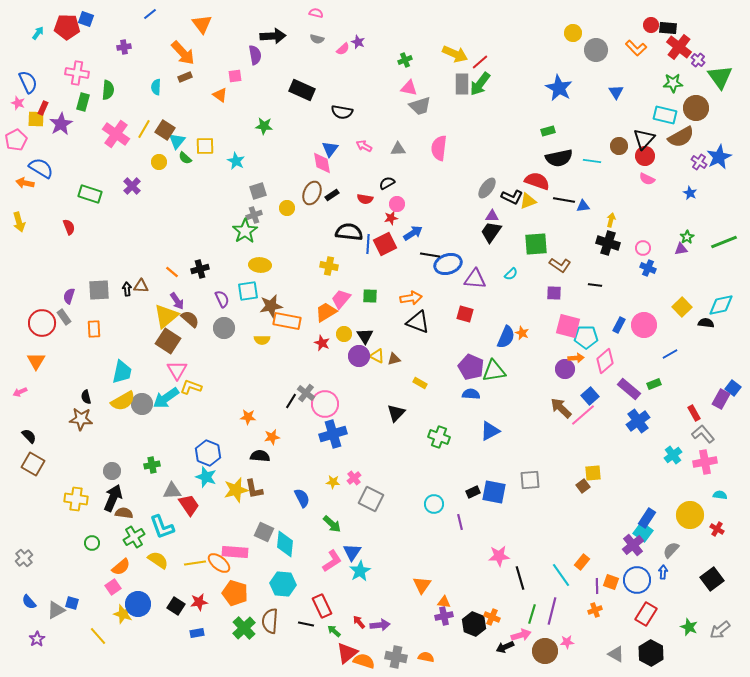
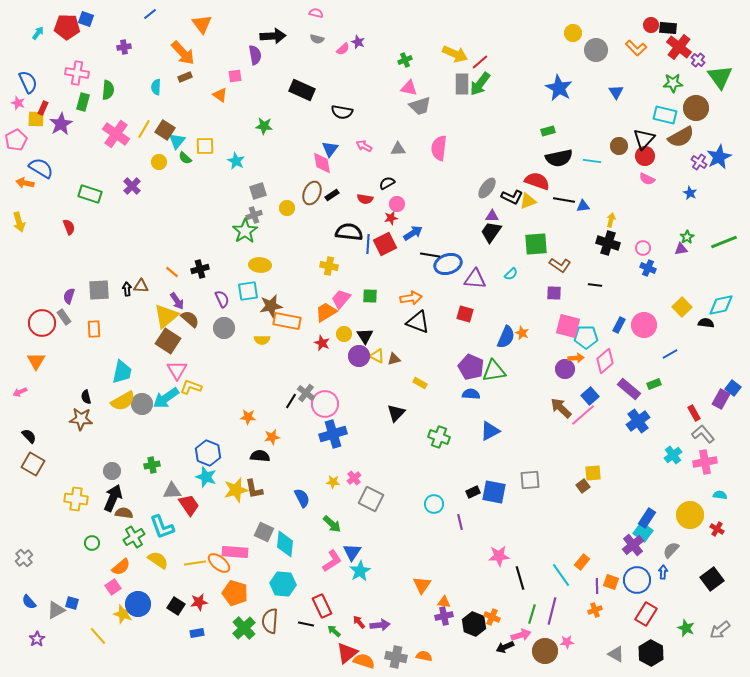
green star at (689, 627): moved 3 px left, 1 px down
orange semicircle at (426, 657): moved 2 px left, 1 px up
